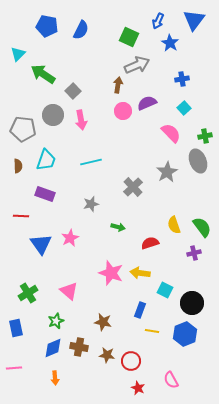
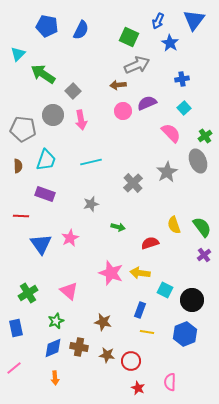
brown arrow at (118, 85): rotated 105 degrees counterclockwise
green cross at (205, 136): rotated 24 degrees counterclockwise
gray cross at (133, 187): moved 4 px up
purple cross at (194, 253): moved 10 px right, 2 px down; rotated 24 degrees counterclockwise
black circle at (192, 303): moved 3 px up
yellow line at (152, 331): moved 5 px left, 1 px down
pink line at (14, 368): rotated 35 degrees counterclockwise
pink semicircle at (171, 380): moved 1 px left, 2 px down; rotated 30 degrees clockwise
